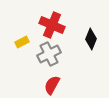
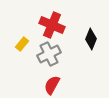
yellow rectangle: moved 2 px down; rotated 24 degrees counterclockwise
